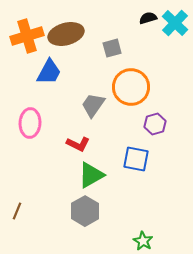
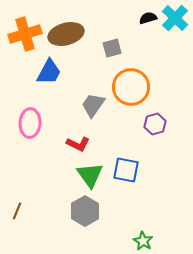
cyan cross: moved 5 px up
orange cross: moved 2 px left, 2 px up
blue square: moved 10 px left, 11 px down
green triangle: moved 1 px left; rotated 36 degrees counterclockwise
